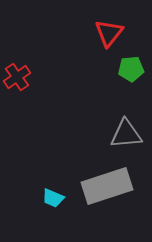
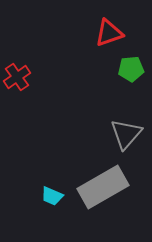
red triangle: rotated 32 degrees clockwise
gray triangle: rotated 44 degrees counterclockwise
gray rectangle: moved 4 px left, 1 px down; rotated 12 degrees counterclockwise
cyan trapezoid: moved 1 px left, 2 px up
